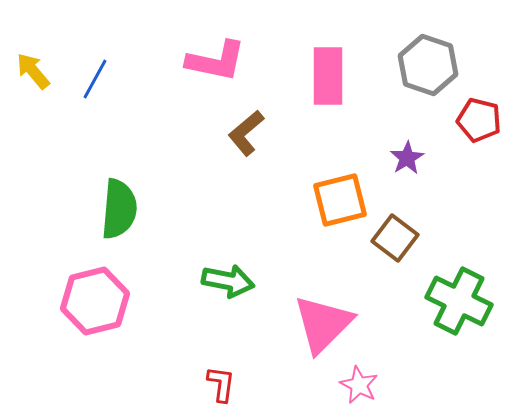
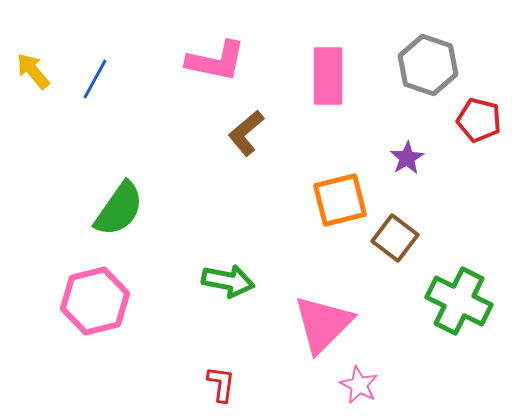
green semicircle: rotated 30 degrees clockwise
